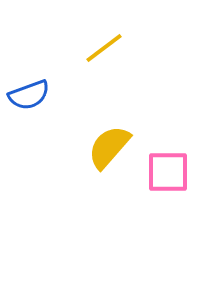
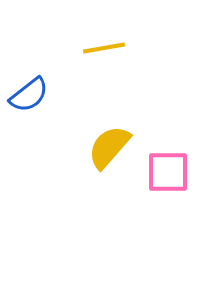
yellow line: rotated 27 degrees clockwise
blue semicircle: rotated 18 degrees counterclockwise
